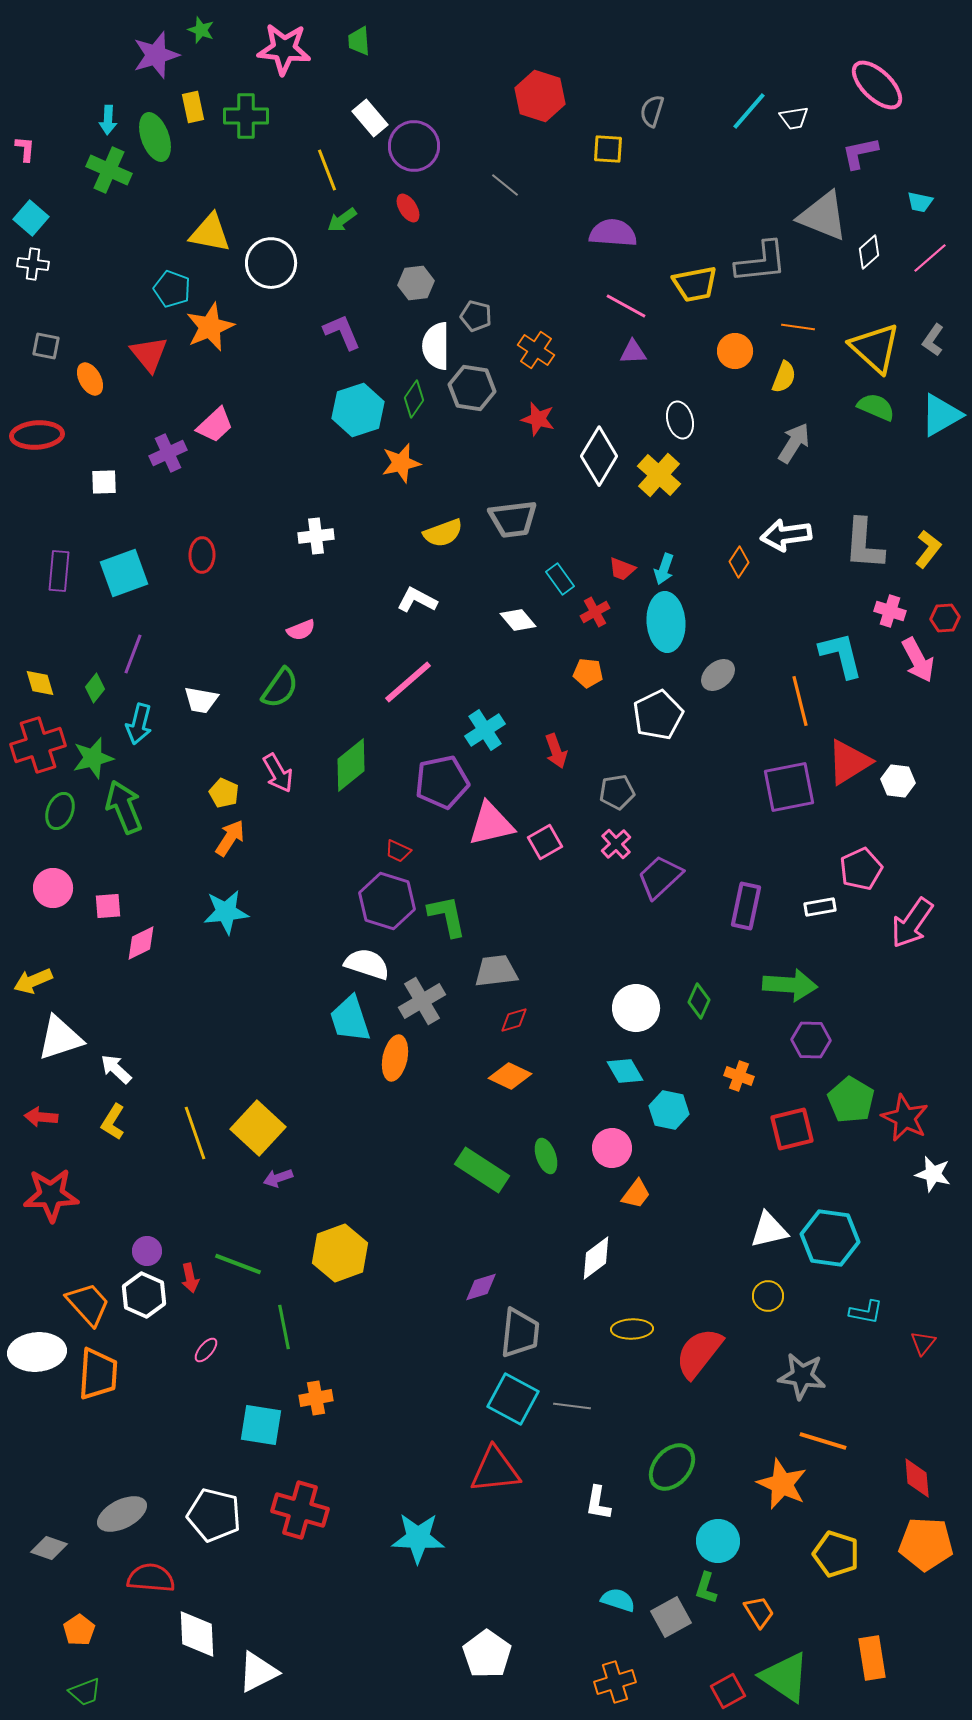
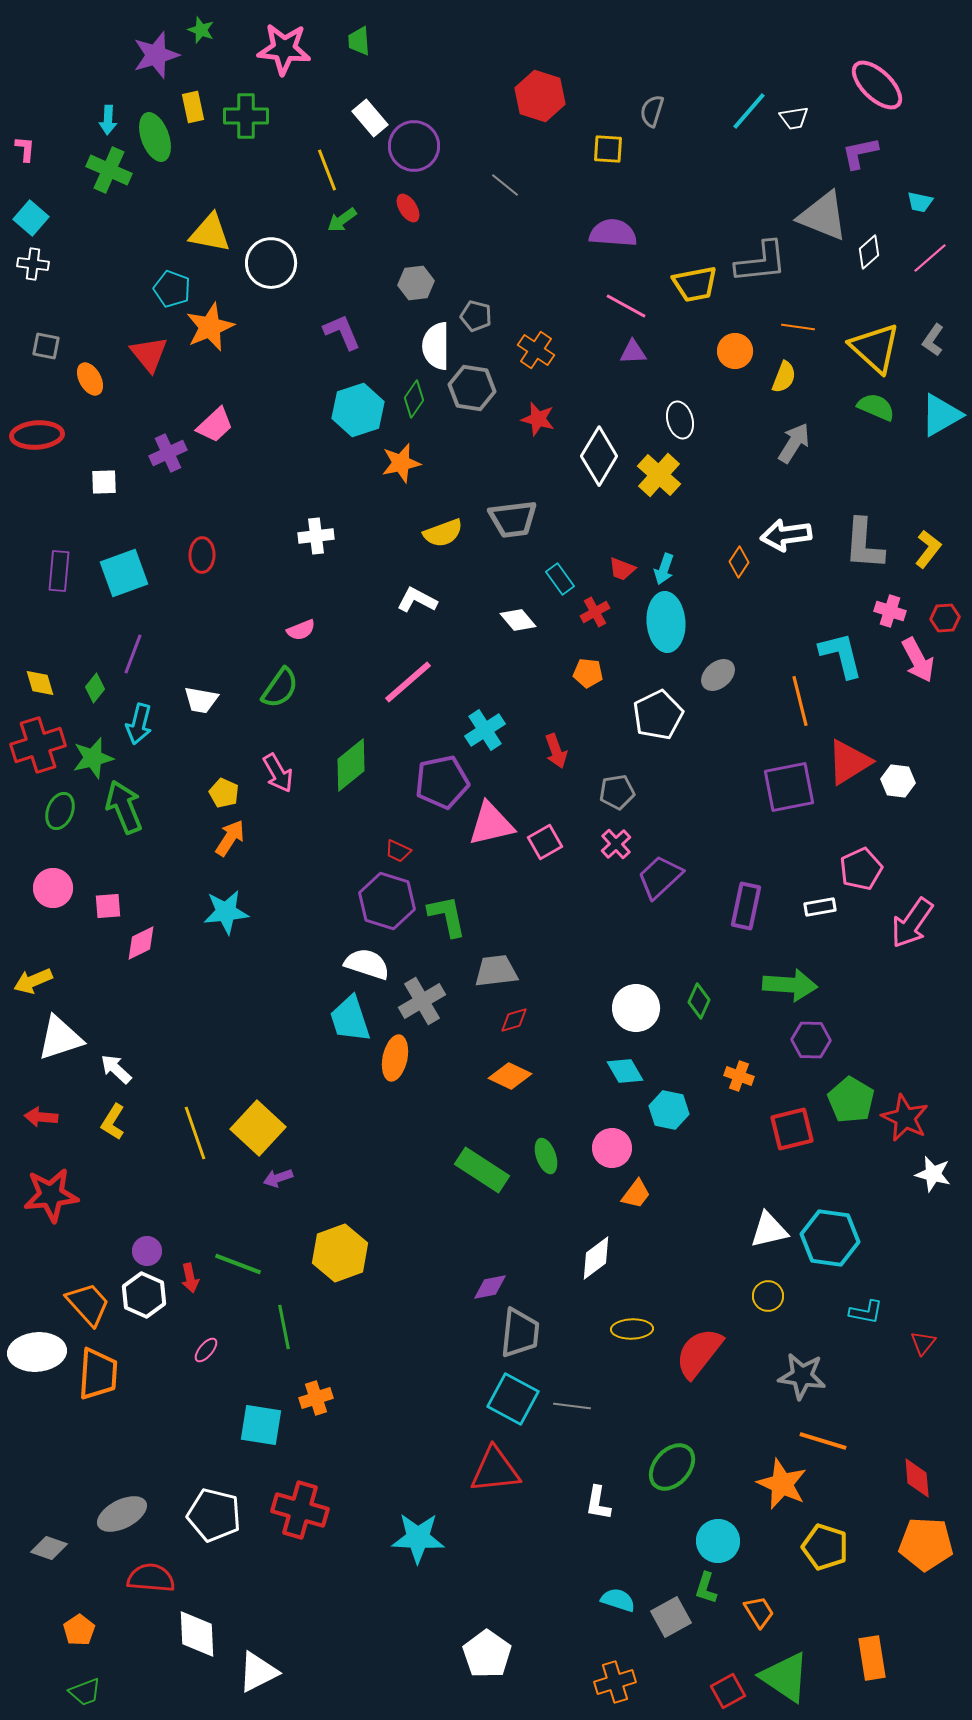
red star at (51, 1195): rotated 4 degrees counterclockwise
purple diamond at (481, 1287): moved 9 px right; rotated 6 degrees clockwise
orange cross at (316, 1398): rotated 8 degrees counterclockwise
yellow pentagon at (836, 1554): moved 11 px left, 7 px up
